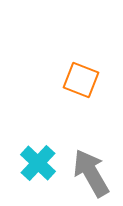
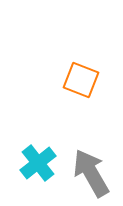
cyan cross: rotated 9 degrees clockwise
